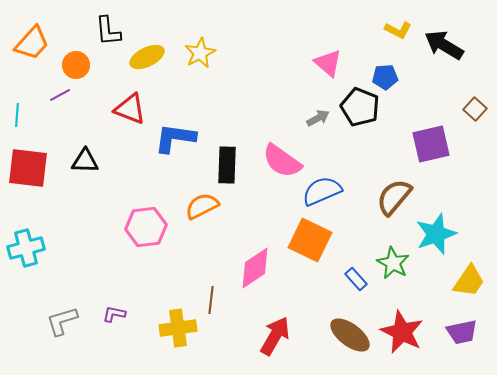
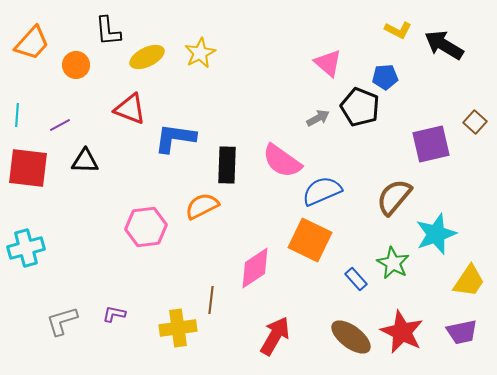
purple line: moved 30 px down
brown square: moved 13 px down
brown ellipse: moved 1 px right, 2 px down
